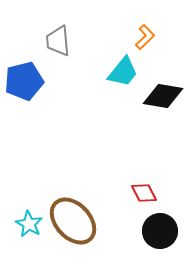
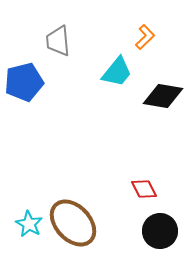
cyan trapezoid: moved 6 px left
blue pentagon: moved 1 px down
red diamond: moved 4 px up
brown ellipse: moved 2 px down
